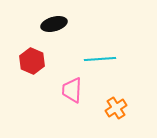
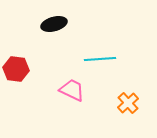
red hexagon: moved 16 px left, 8 px down; rotated 15 degrees counterclockwise
pink trapezoid: rotated 112 degrees clockwise
orange cross: moved 12 px right, 5 px up; rotated 10 degrees counterclockwise
